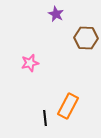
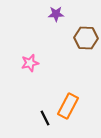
purple star: rotated 28 degrees counterclockwise
black line: rotated 21 degrees counterclockwise
